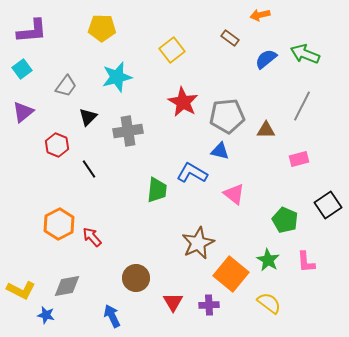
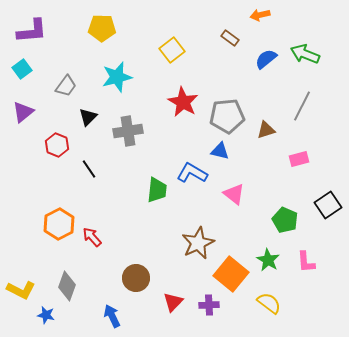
brown triangle: rotated 18 degrees counterclockwise
gray diamond: rotated 60 degrees counterclockwise
red triangle: rotated 15 degrees clockwise
